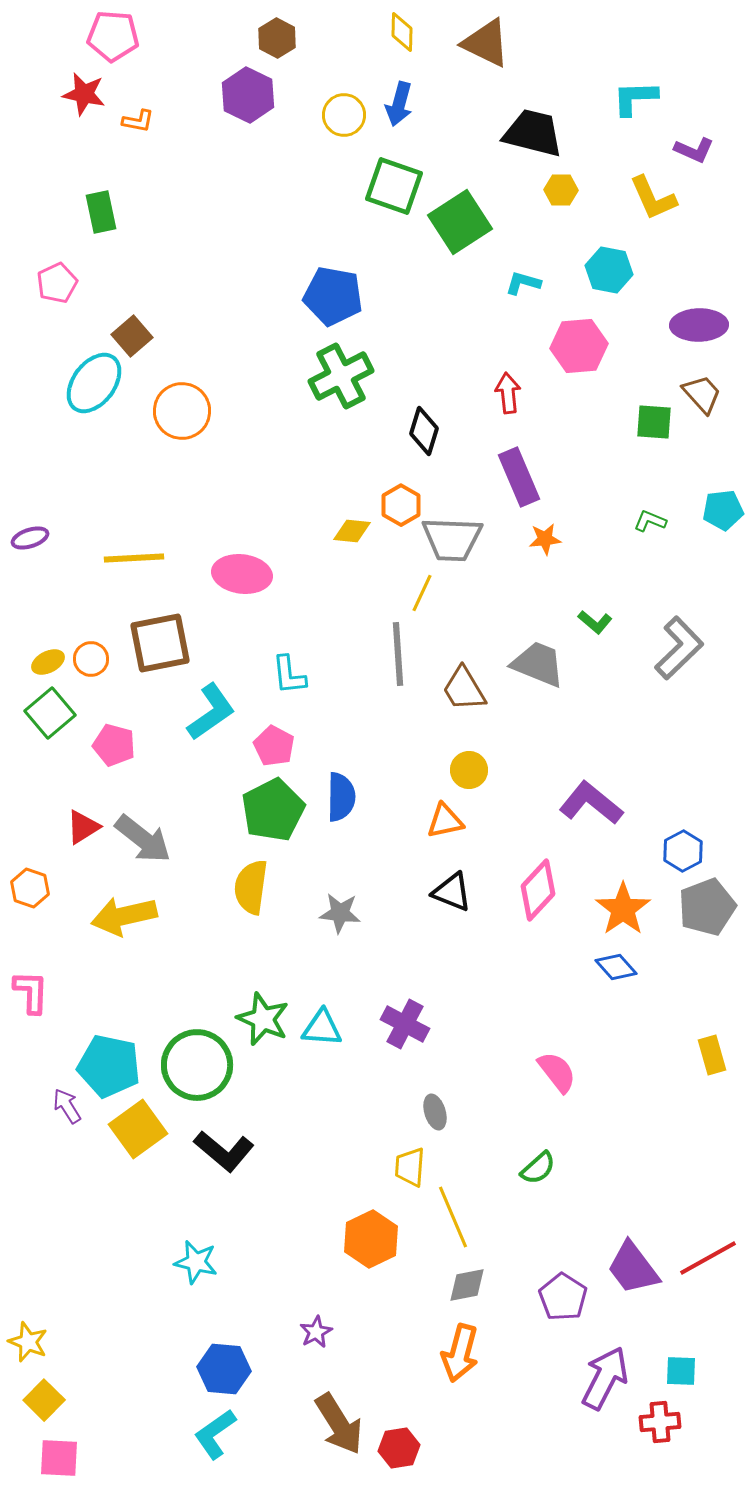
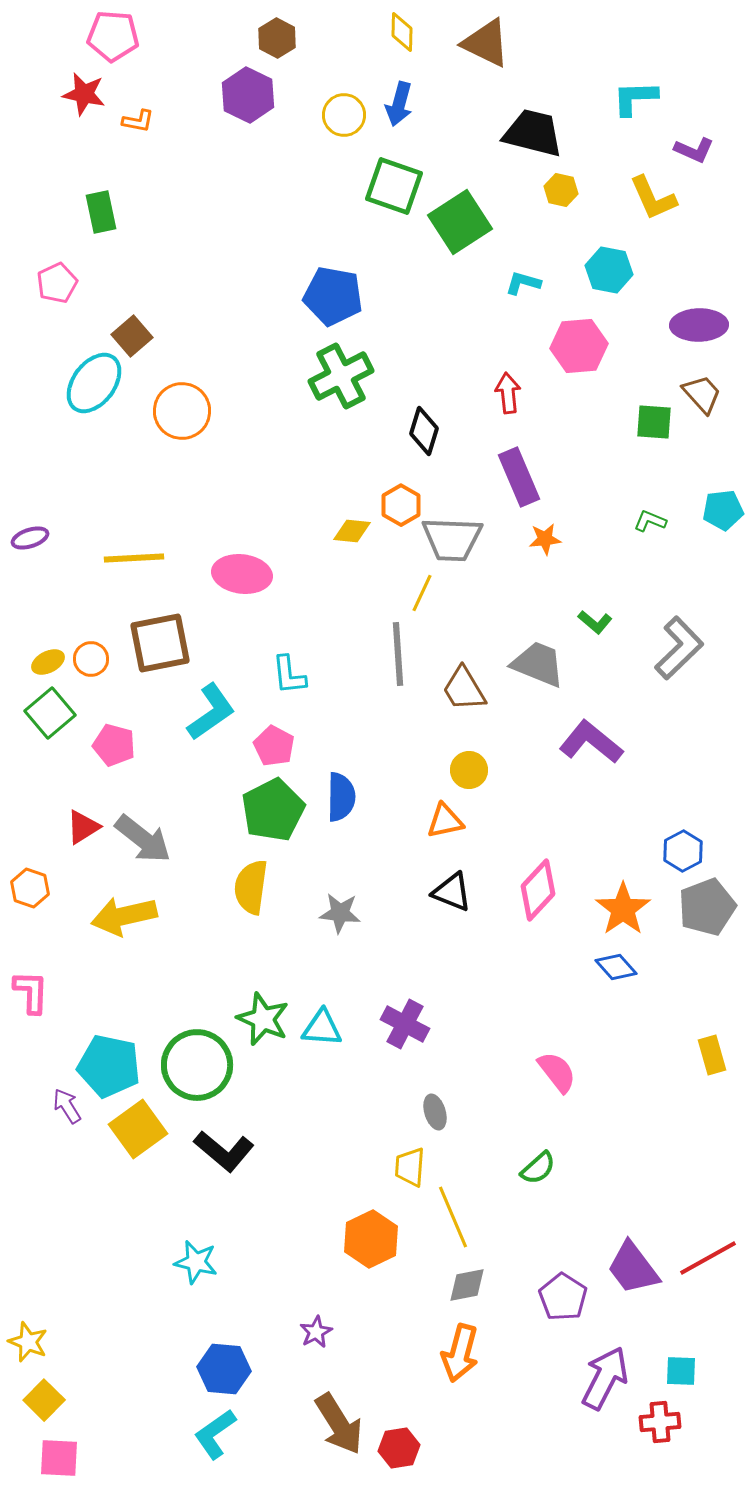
yellow hexagon at (561, 190): rotated 12 degrees clockwise
purple L-shape at (591, 803): moved 61 px up
